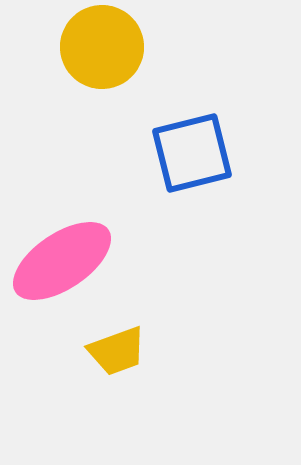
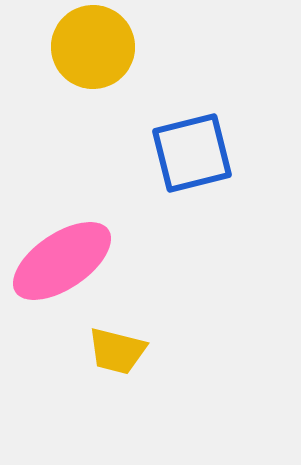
yellow circle: moved 9 px left
yellow trapezoid: rotated 34 degrees clockwise
